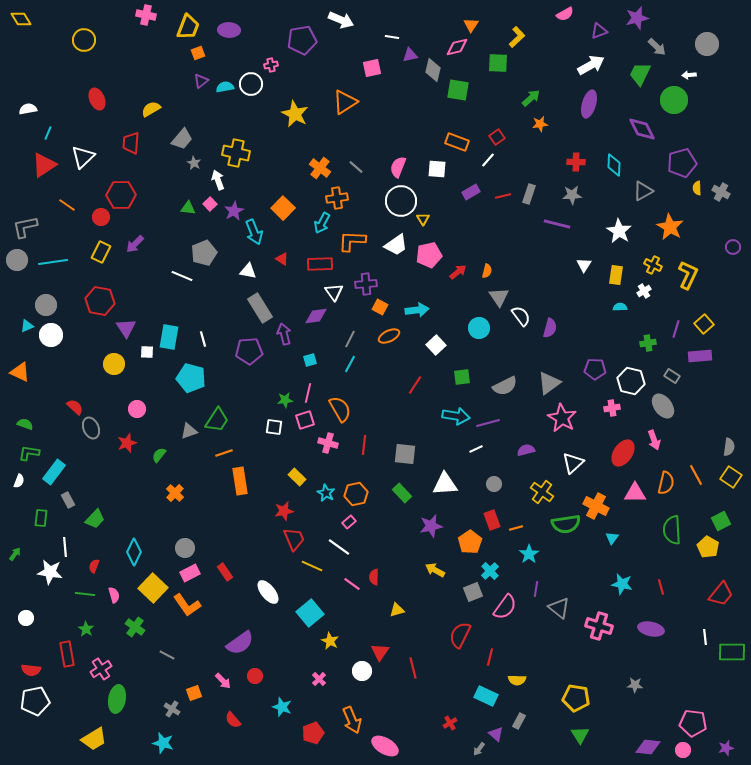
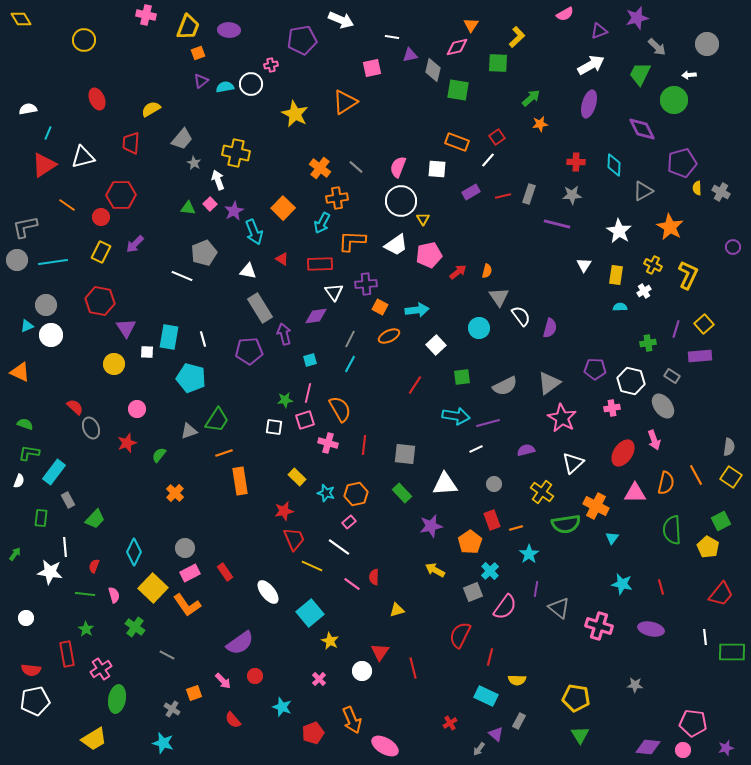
white triangle at (83, 157): rotated 30 degrees clockwise
cyan star at (326, 493): rotated 12 degrees counterclockwise
